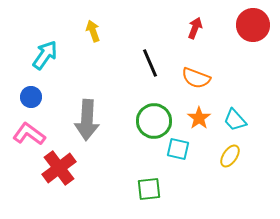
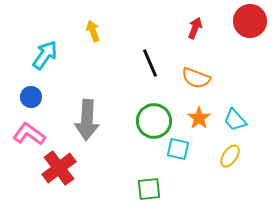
red circle: moved 3 px left, 4 px up
